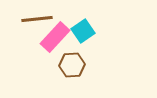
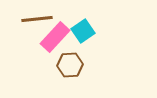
brown hexagon: moved 2 px left
